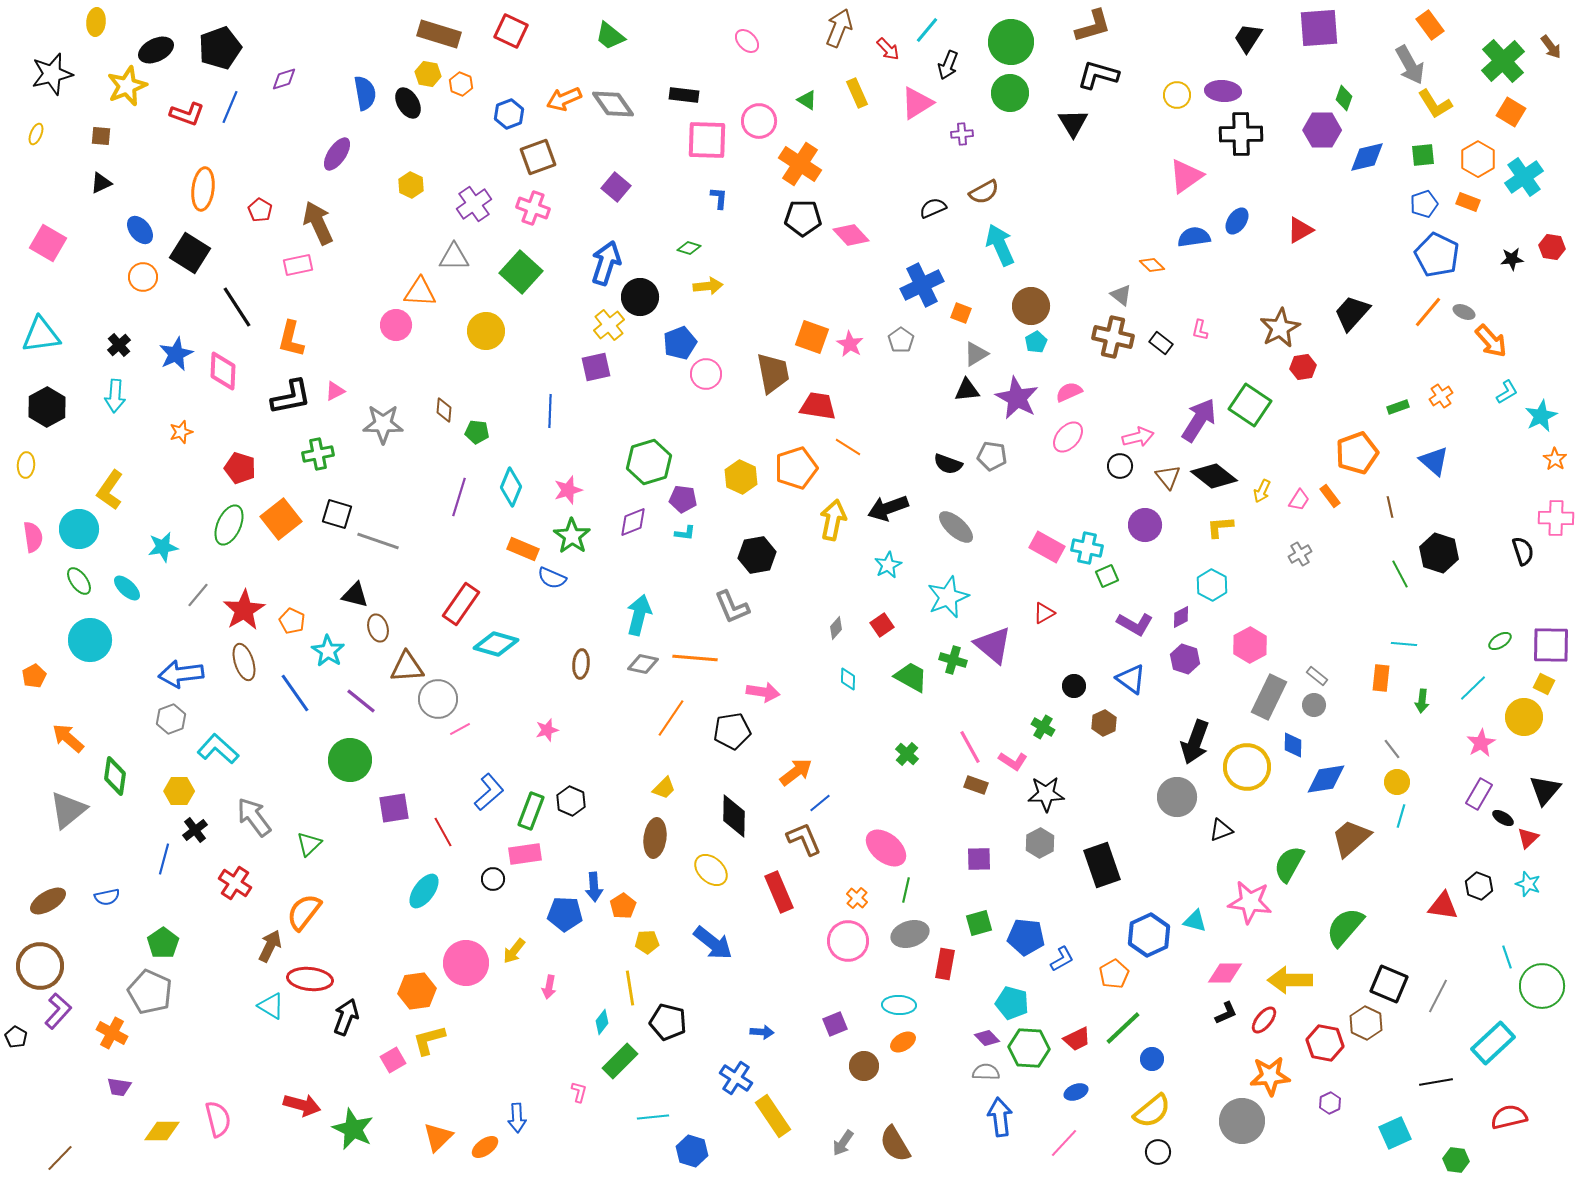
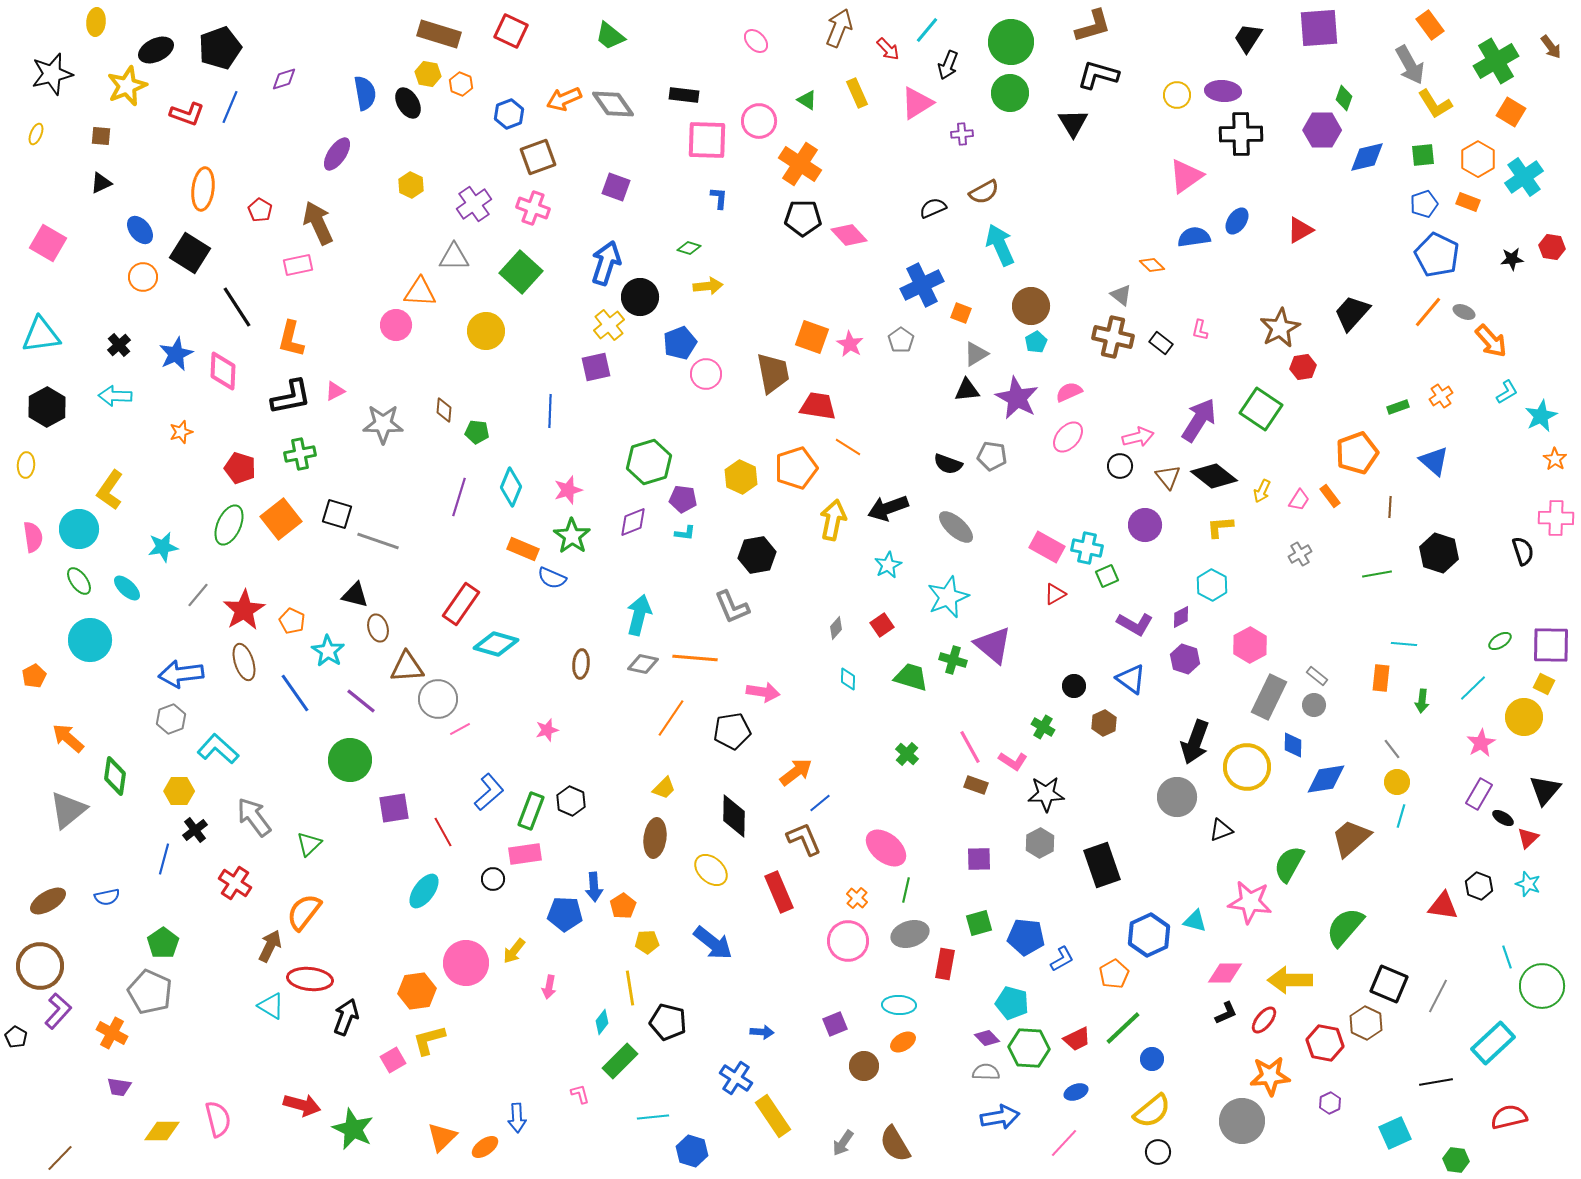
pink ellipse at (747, 41): moved 9 px right
green cross at (1503, 61): moved 7 px left; rotated 12 degrees clockwise
purple square at (616, 187): rotated 20 degrees counterclockwise
pink diamond at (851, 235): moved 2 px left
cyan arrow at (115, 396): rotated 88 degrees clockwise
green square at (1250, 405): moved 11 px right, 4 px down
green cross at (318, 454): moved 18 px left
brown line at (1390, 507): rotated 15 degrees clockwise
green line at (1400, 574): moved 23 px left; rotated 72 degrees counterclockwise
red triangle at (1044, 613): moved 11 px right, 19 px up
green trapezoid at (911, 677): rotated 12 degrees counterclockwise
pink L-shape at (579, 1092): moved 1 px right, 2 px down; rotated 30 degrees counterclockwise
blue arrow at (1000, 1117): rotated 87 degrees clockwise
orange triangle at (438, 1137): moved 4 px right
